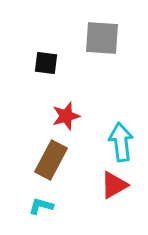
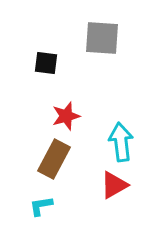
brown rectangle: moved 3 px right, 1 px up
cyan L-shape: rotated 25 degrees counterclockwise
